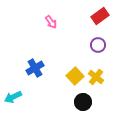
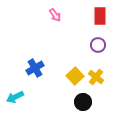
red rectangle: rotated 54 degrees counterclockwise
pink arrow: moved 4 px right, 7 px up
cyan arrow: moved 2 px right
